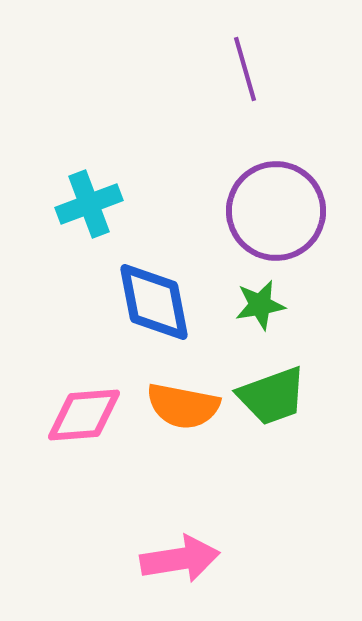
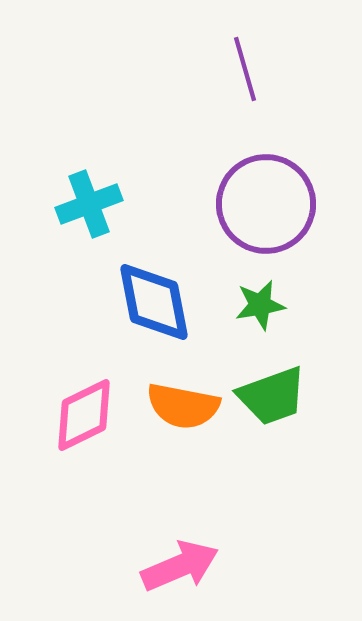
purple circle: moved 10 px left, 7 px up
pink diamond: rotated 22 degrees counterclockwise
pink arrow: moved 7 px down; rotated 14 degrees counterclockwise
